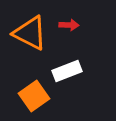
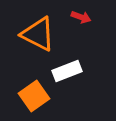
red arrow: moved 12 px right, 8 px up; rotated 18 degrees clockwise
orange triangle: moved 8 px right, 1 px down
